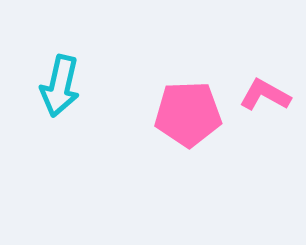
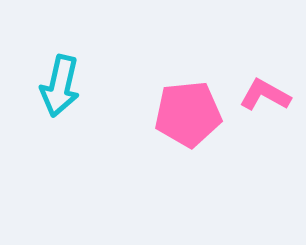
pink pentagon: rotated 4 degrees counterclockwise
